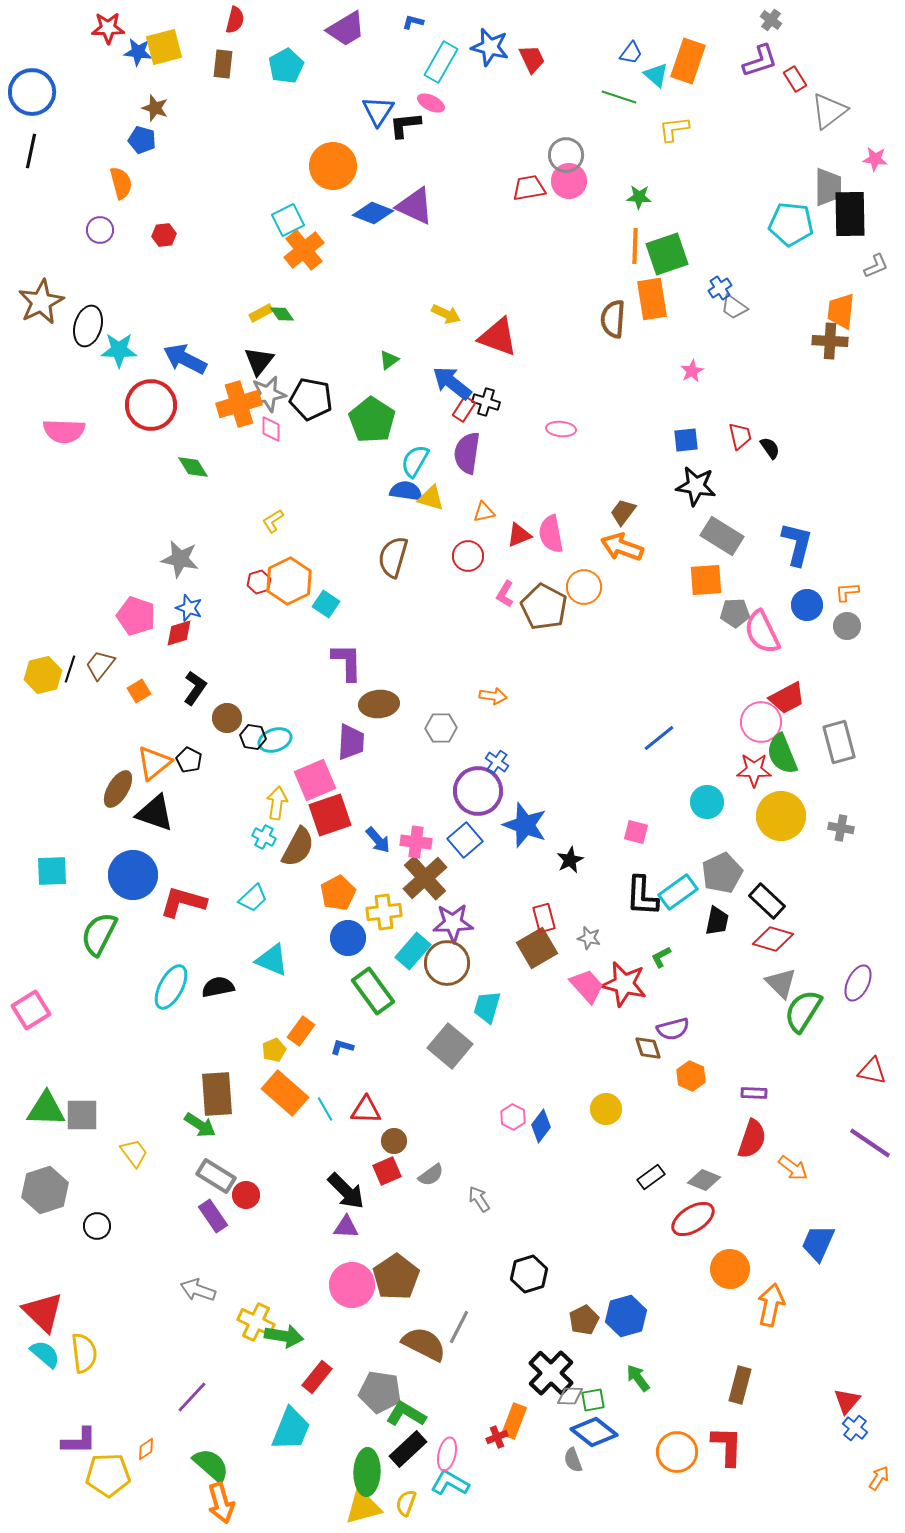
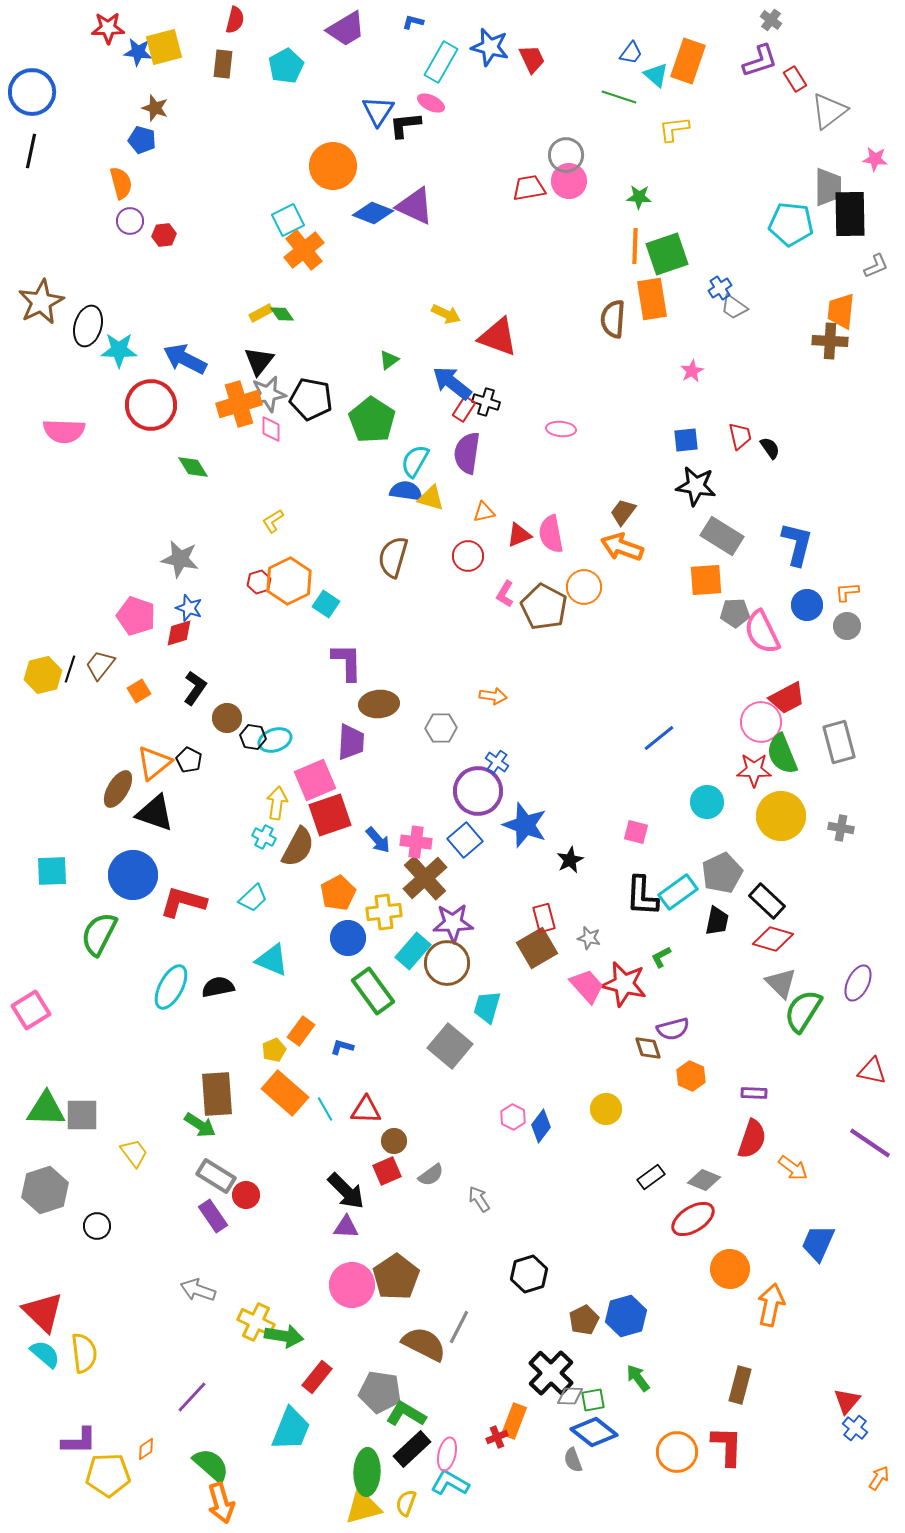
purple circle at (100, 230): moved 30 px right, 9 px up
black rectangle at (408, 1449): moved 4 px right
